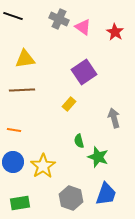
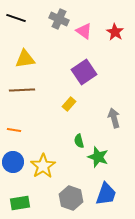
black line: moved 3 px right, 2 px down
pink triangle: moved 1 px right, 4 px down
